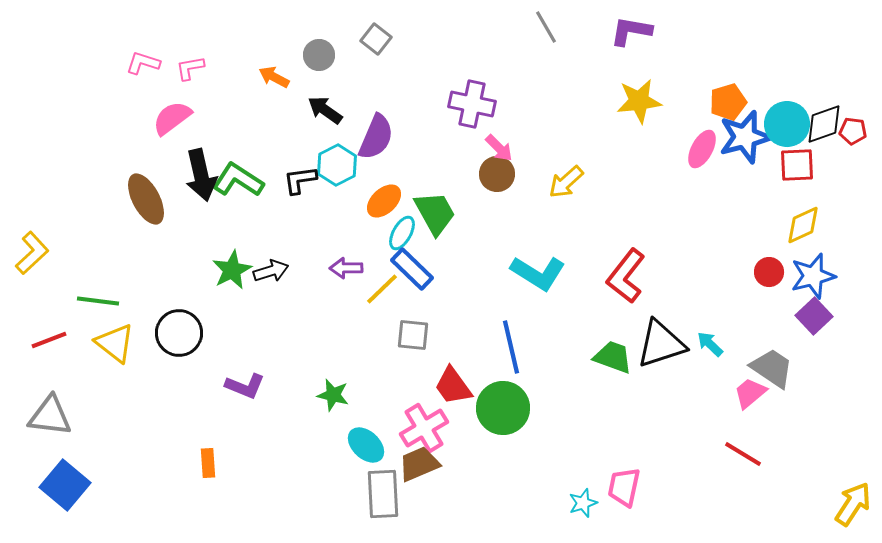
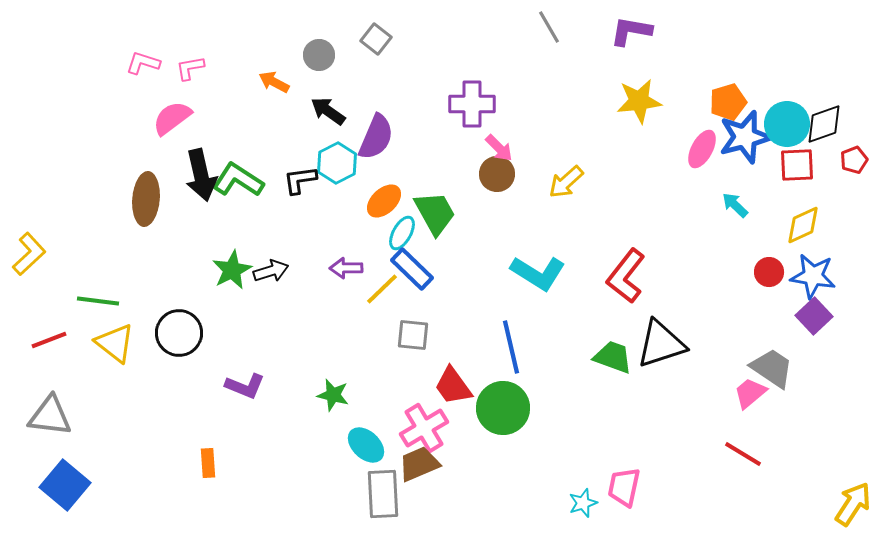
gray line at (546, 27): moved 3 px right
orange arrow at (274, 77): moved 5 px down
purple cross at (472, 104): rotated 12 degrees counterclockwise
black arrow at (325, 110): moved 3 px right, 1 px down
red pentagon at (853, 131): moved 1 px right, 29 px down; rotated 28 degrees counterclockwise
cyan hexagon at (337, 165): moved 2 px up
brown ellipse at (146, 199): rotated 33 degrees clockwise
yellow L-shape at (32, 253): moved 3 px left, 1 px down
blue star at (813, 276): rotated 24 degrees clockwise
cyan arrow at (710, 344): moved 25 px right, 139 px up
